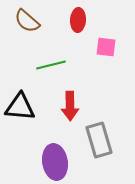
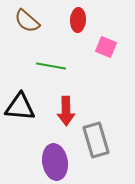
pink square: rotated 15 degrees clockwise
green line: moved 1 px down; rotated 24 degrees clockwise
red arrow: moved 4 px left, 5 px down
gray rectangle: moved 3 px left
